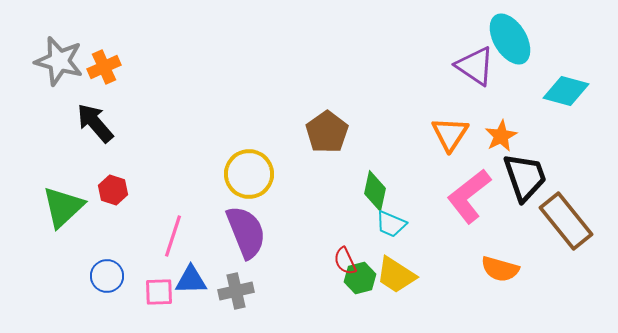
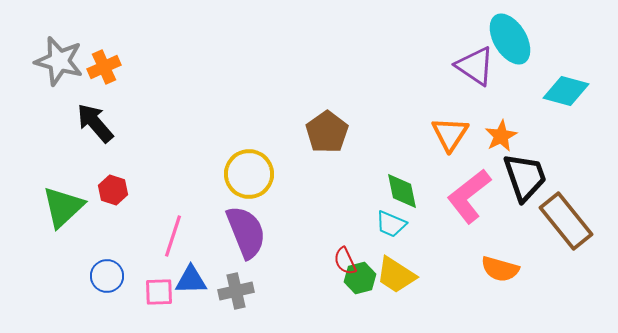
green diamond: moved 27 px right; rotated 24 degrees counterclockwise
